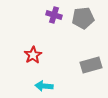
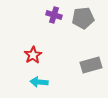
cyan arrow: moved 5 px left, 4 px up
